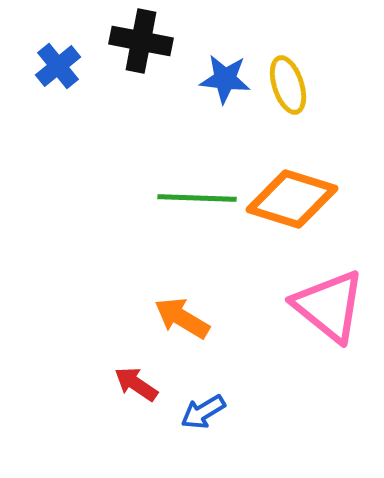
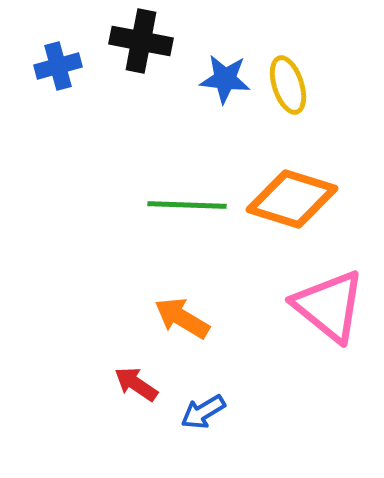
blue cross: rotated 24 degrees clockwise
green line: moved 10 px left, 7 px down
